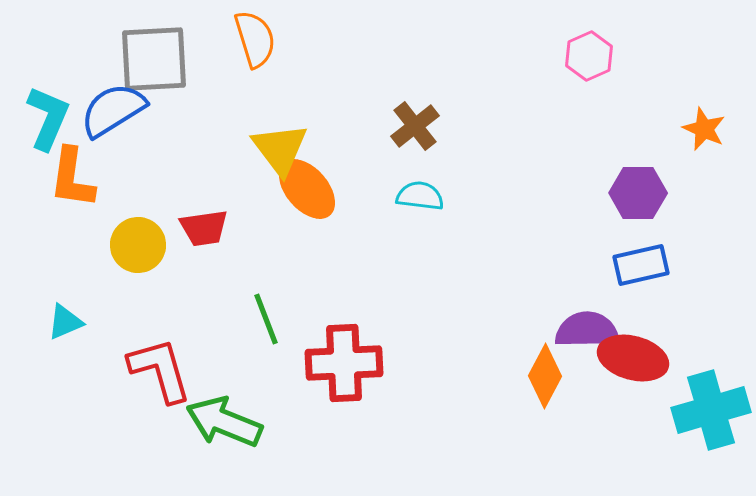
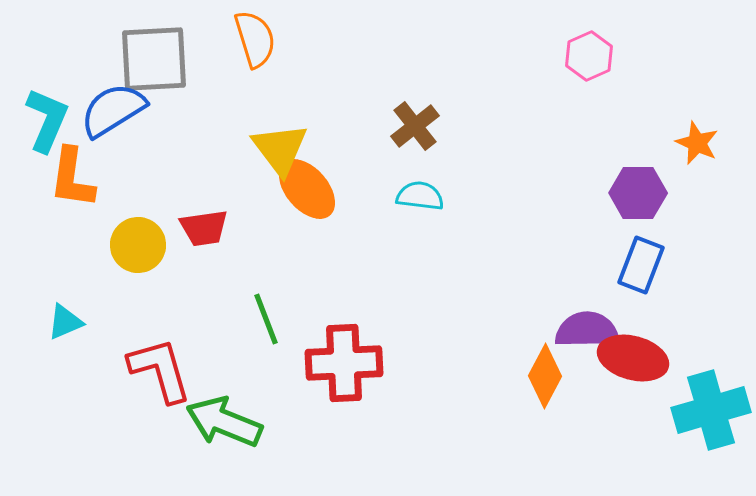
cyan L-shape: moved 1 px left, 2 px down
orange star: moved 7 px left, 14 px down
blue rectangle: rotated 56 degrees counterclockwise
